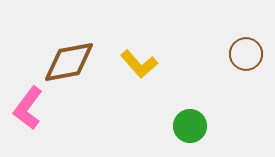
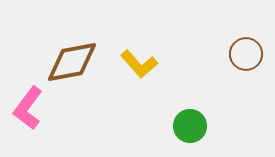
brown diamond: moved 3 px right
